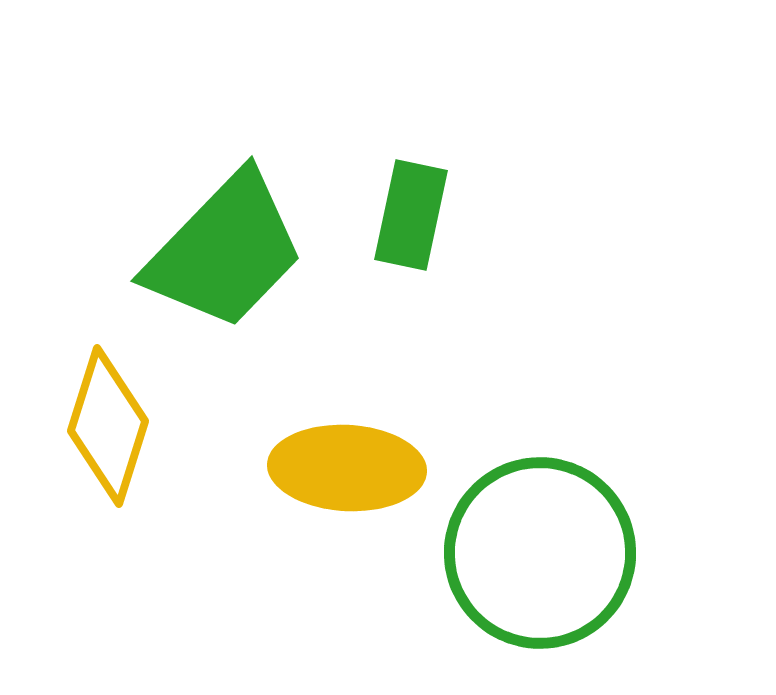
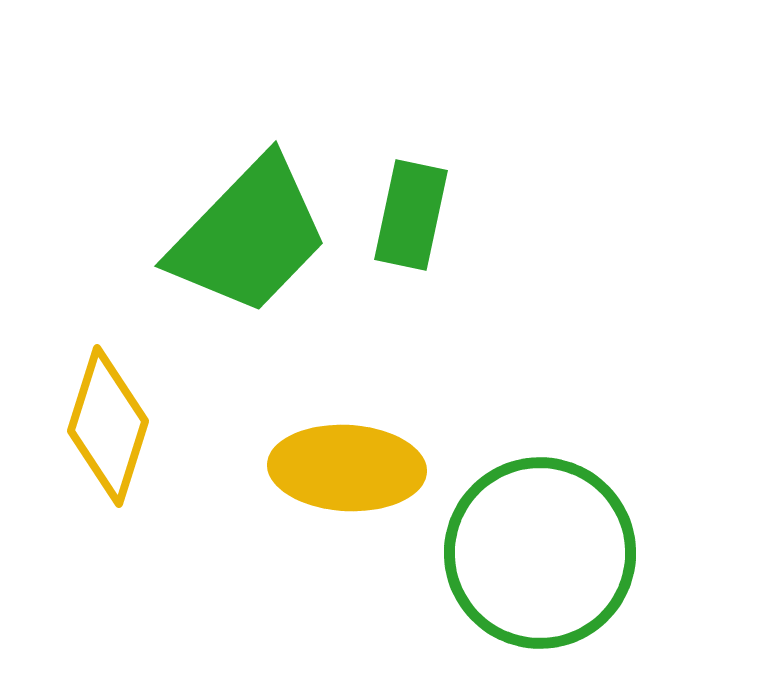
green trapezoid: moved 24 px right, 15 px up
